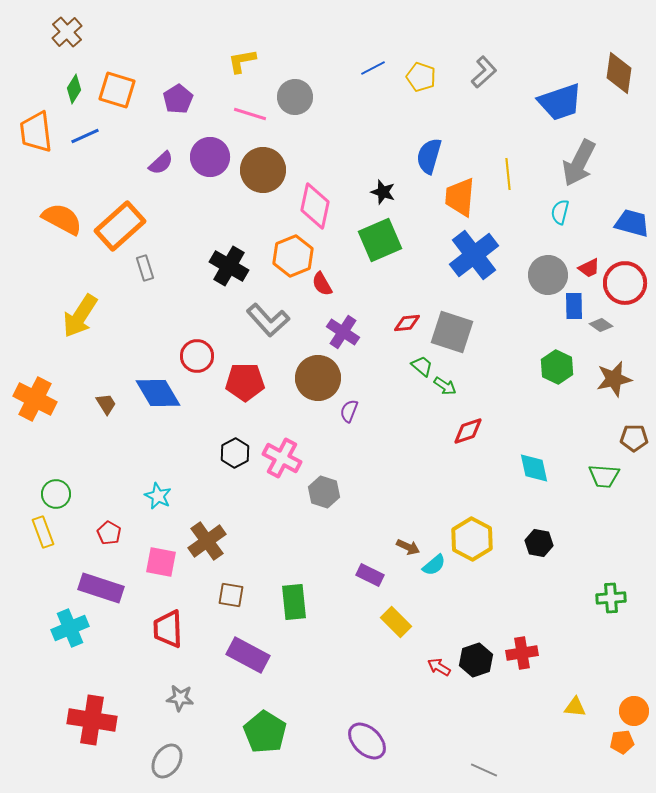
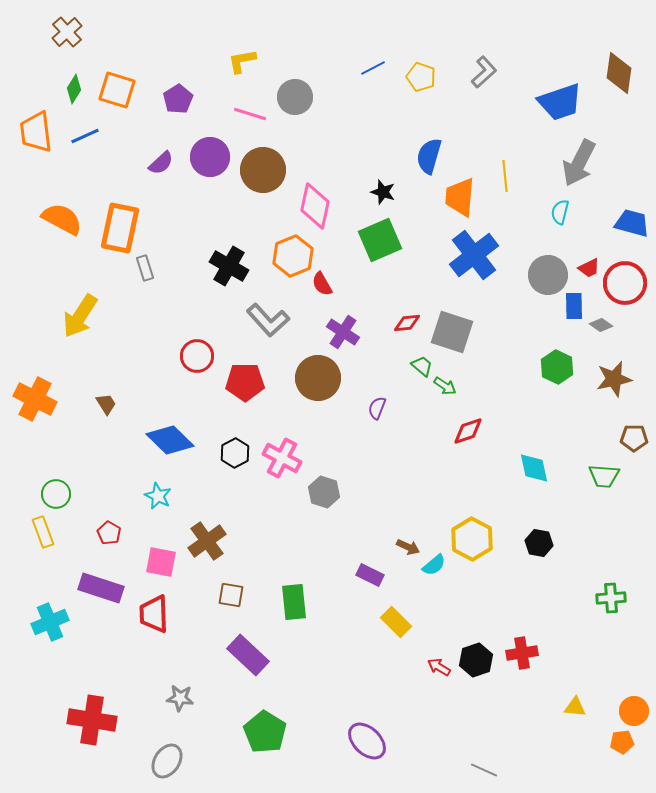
yellow line at (508, 174): moved 3 px left, 2 px down
orange rectangle at (120, 226): moved 2 px down; rotated 36 degrees counterclockwise
blue diamond at (158, 393): moved 12 px right, 47 px down; rotated 15 degrees counterclockwise
purple semicircle at (349, 411): moved 28 px right, 3 px up
cyan cross at (70, 628): moved 20 px left, 6 px up
red trapezoid at (168, 629): moved 14 px left, 15 px up
purple rectangle at (248, 655): rotated 15 degrees clockwise
